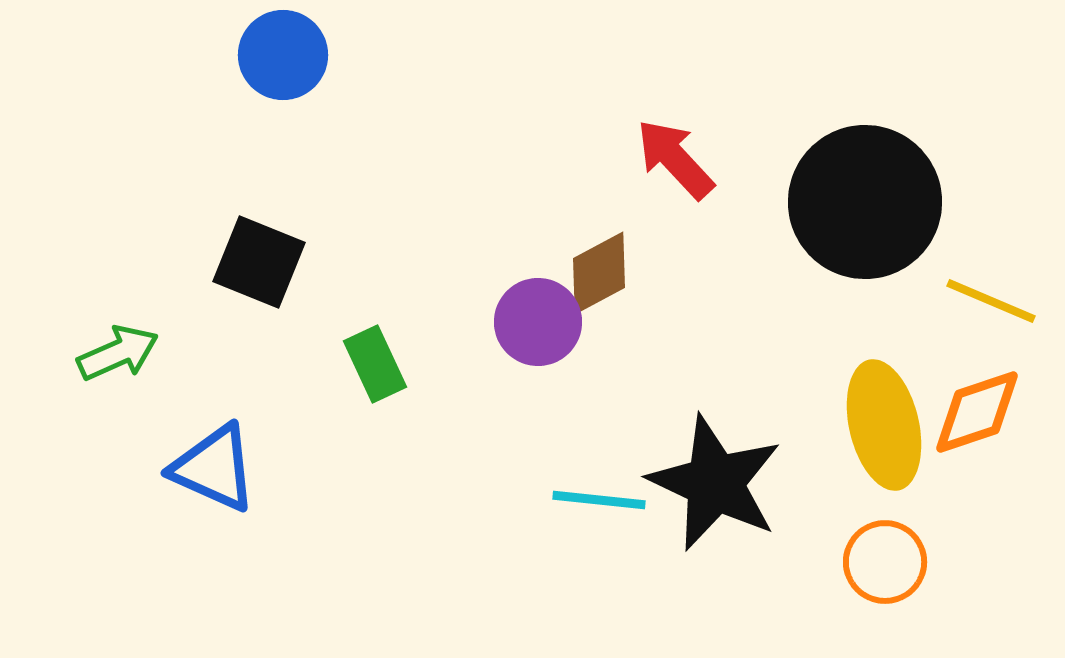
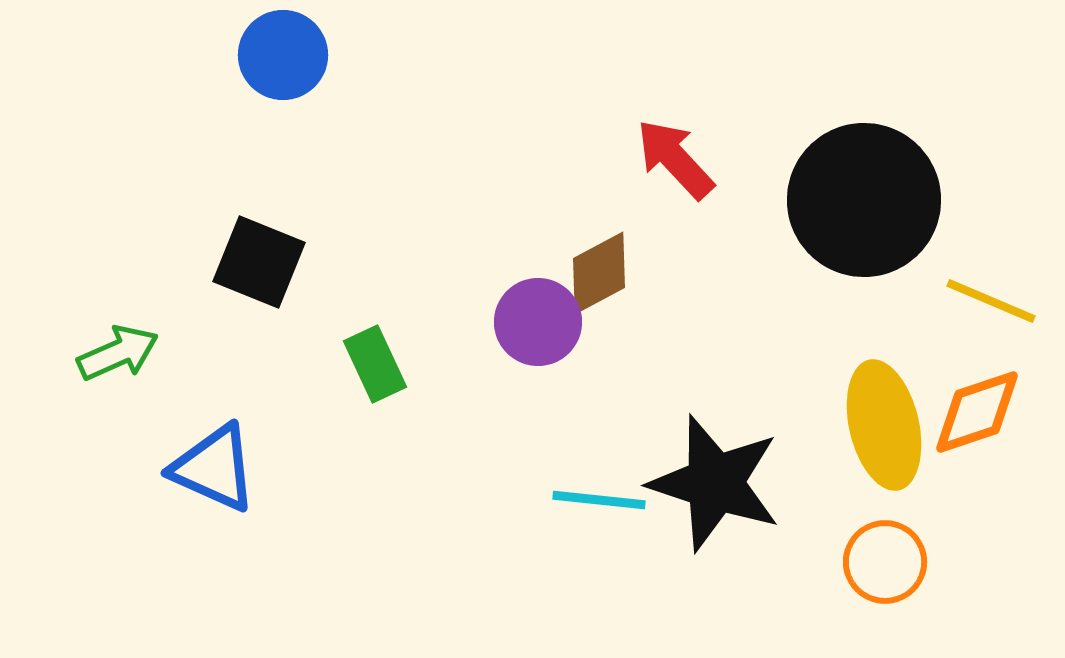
black circle: moved 1 px left, 2 px up
black star: rotated 7 degrees counterclockwise
